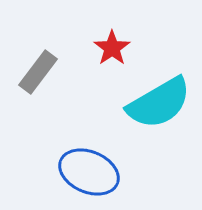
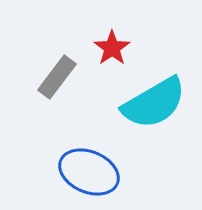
gray rectangle: moved 19 px right, 5 px down
cyan semicircle: moved 5 px left
